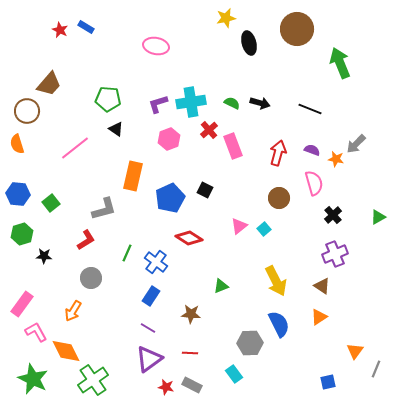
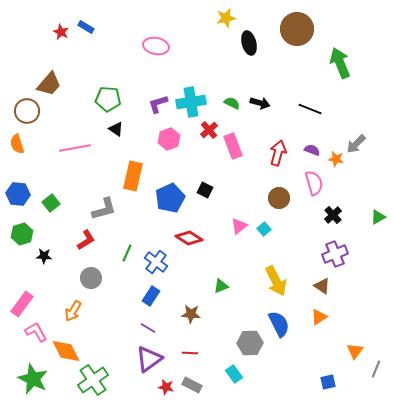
red star at (60, 30): moved 1 px right, 2 px down
pink line at (75, 148): rotated 28 degrees clockwise
